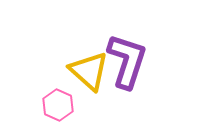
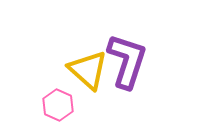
yellow triangle: moved 1 px left, 1 px up
